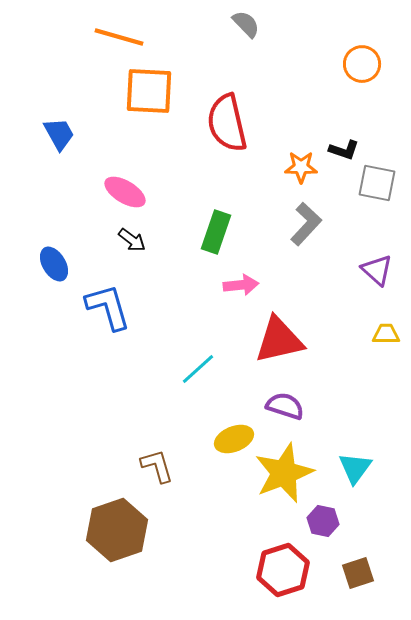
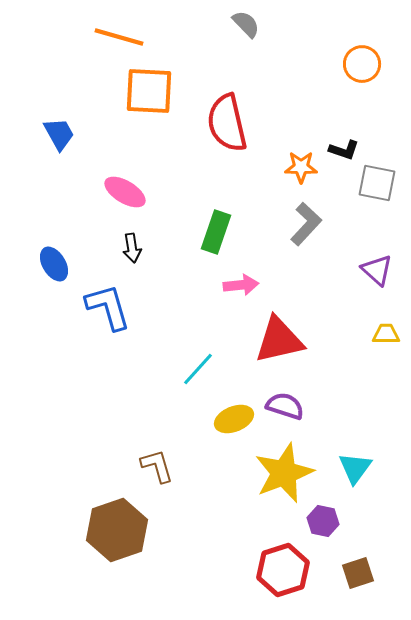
black arrow: moved 8 px down; rotated 44 degrees clockwise
cyan line: rotated 6 degrees counterclockwise
yellow ellipse: moved 20 px up
